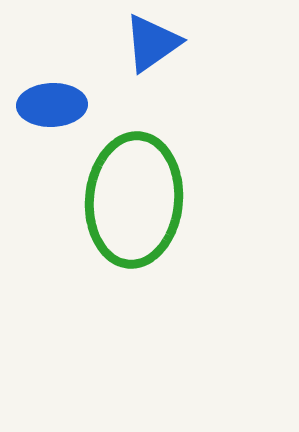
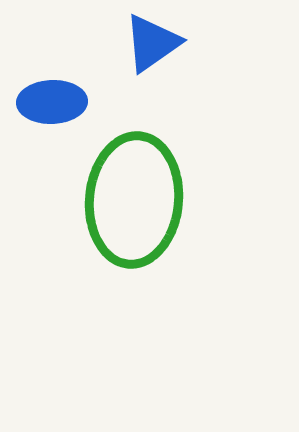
blue ellipse: moved 3 px up
